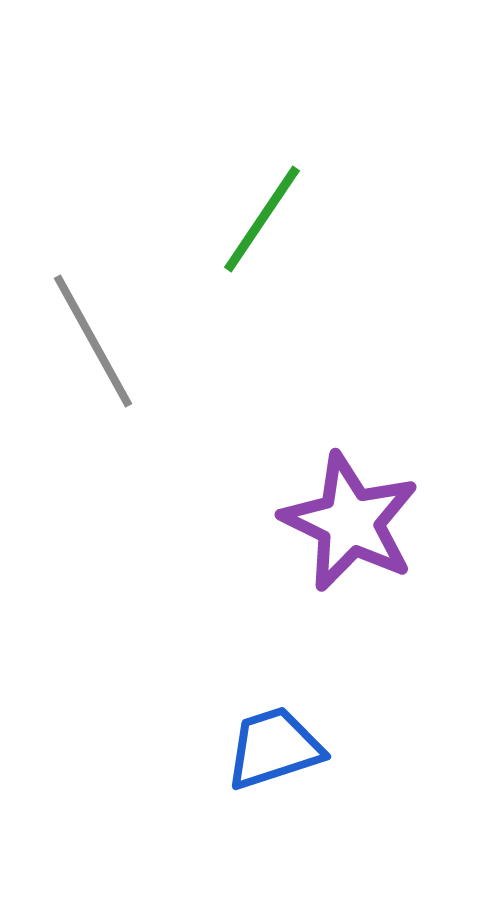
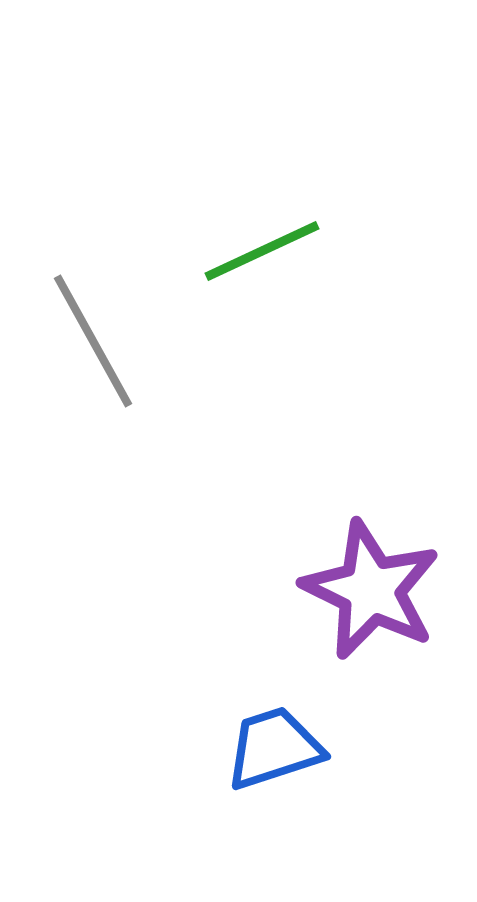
green line: moved 32 px down; rotated 31 degrees clockwise
purple star: moved 21 px right, 68 px down
